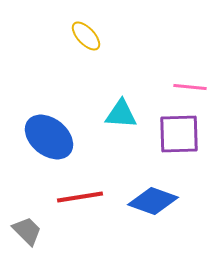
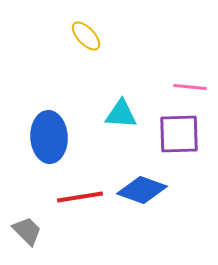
blue ellipse: rotated 48 degrees clockwise
blue diamond: moved 11 px left, 11 px up
